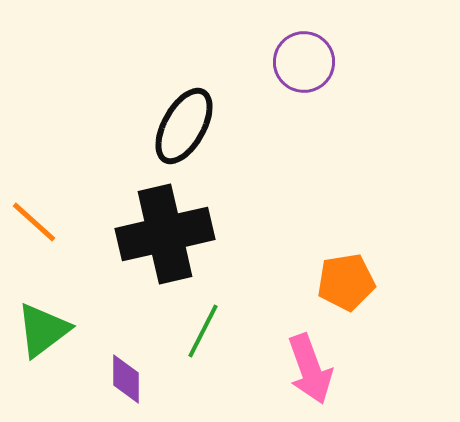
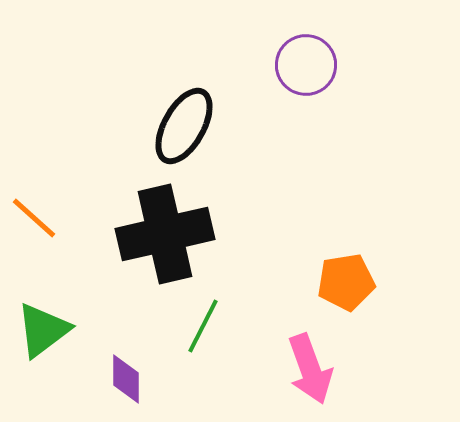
purple circle: moved 2 px right, 3 px down
orange line: moved 4 px up
green line: moved 5 px up
